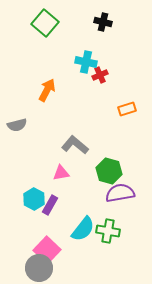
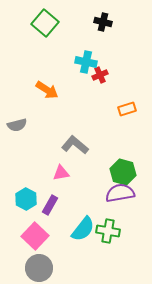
orange arrow: rotated 95 degrees clockwise
green hexagon: moved 14 px right, 1 px down
cyan hexagon: moved 8 px left
pink square: moved 12 px left, 14 px up
